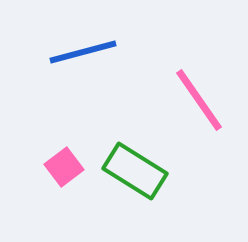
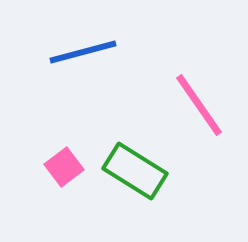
pink line: moved 5 px down
